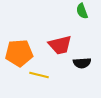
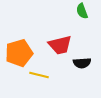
orange pentagon: rotated 12 degrees counterclockwise
